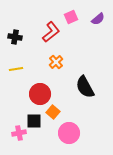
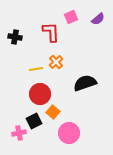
red L-shape: rotated 55 degrees counterclockwise
yellow line: moved 20 px right
black semicircle: moved 4 px up; rotated 100 degrees clockwise
black square: rotated 28 degrees counterclockwise
